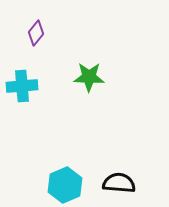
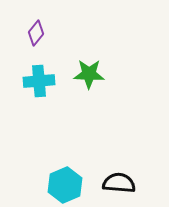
green star: moved 3 px up
cyan cross: moved 17 px right, 5 px up
